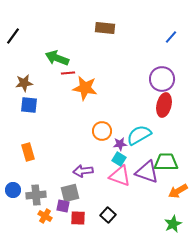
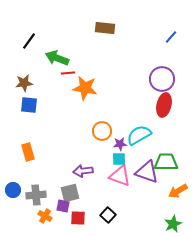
black line: moved 16 px right, 5 px down
cyan square: rotated 32 degrees counterclockwise
